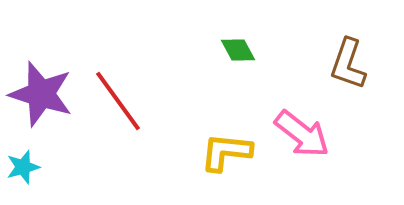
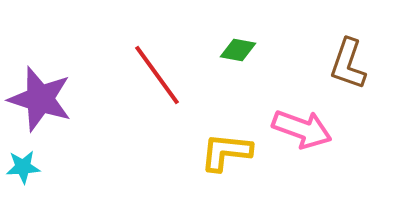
green diamond: rotated 51 degrees counterclockwise
purple star: moved 1 px left, 5 px down
red line: moved 39 px right, 26 px up
pink arrow: moved 5 px up; rotated 18 degrees counterclockwise
cyan star: rotated 12 degrees clockwise
